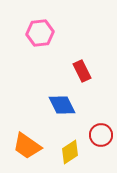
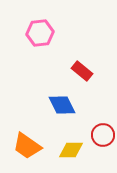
red rectangle: rotated 25 degrees counterclockwise
red circle: moved 2 px right
yellow diamond: moved 1 px right, 2 px up; rotated 35 degrees clockwise
